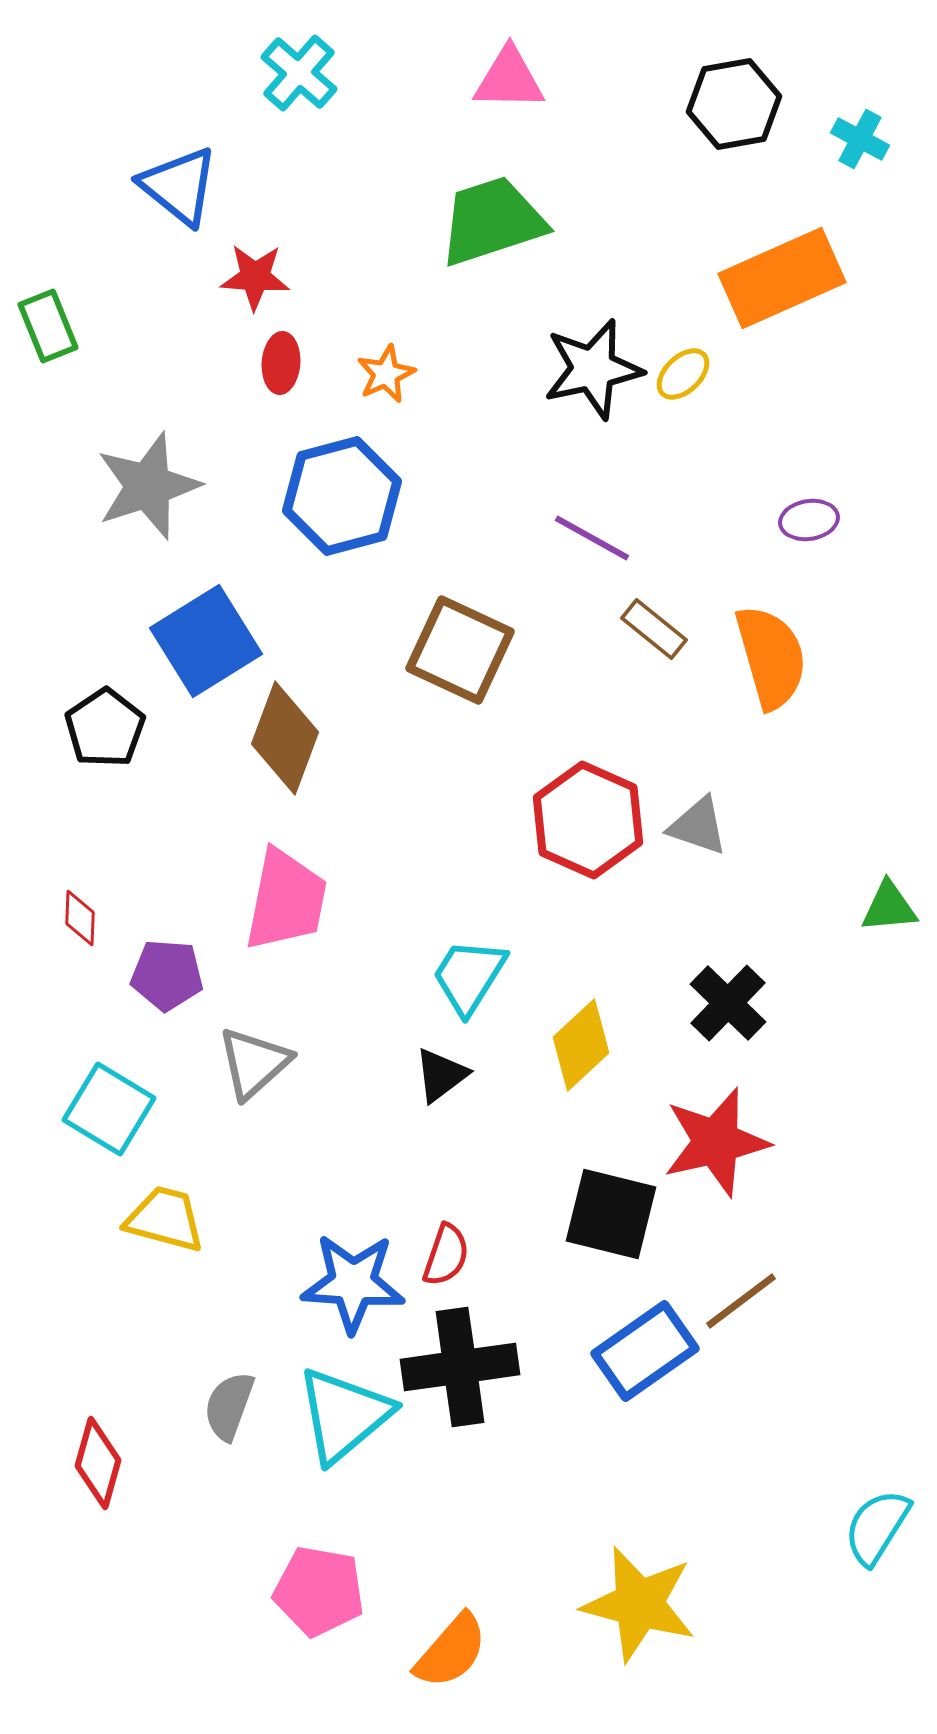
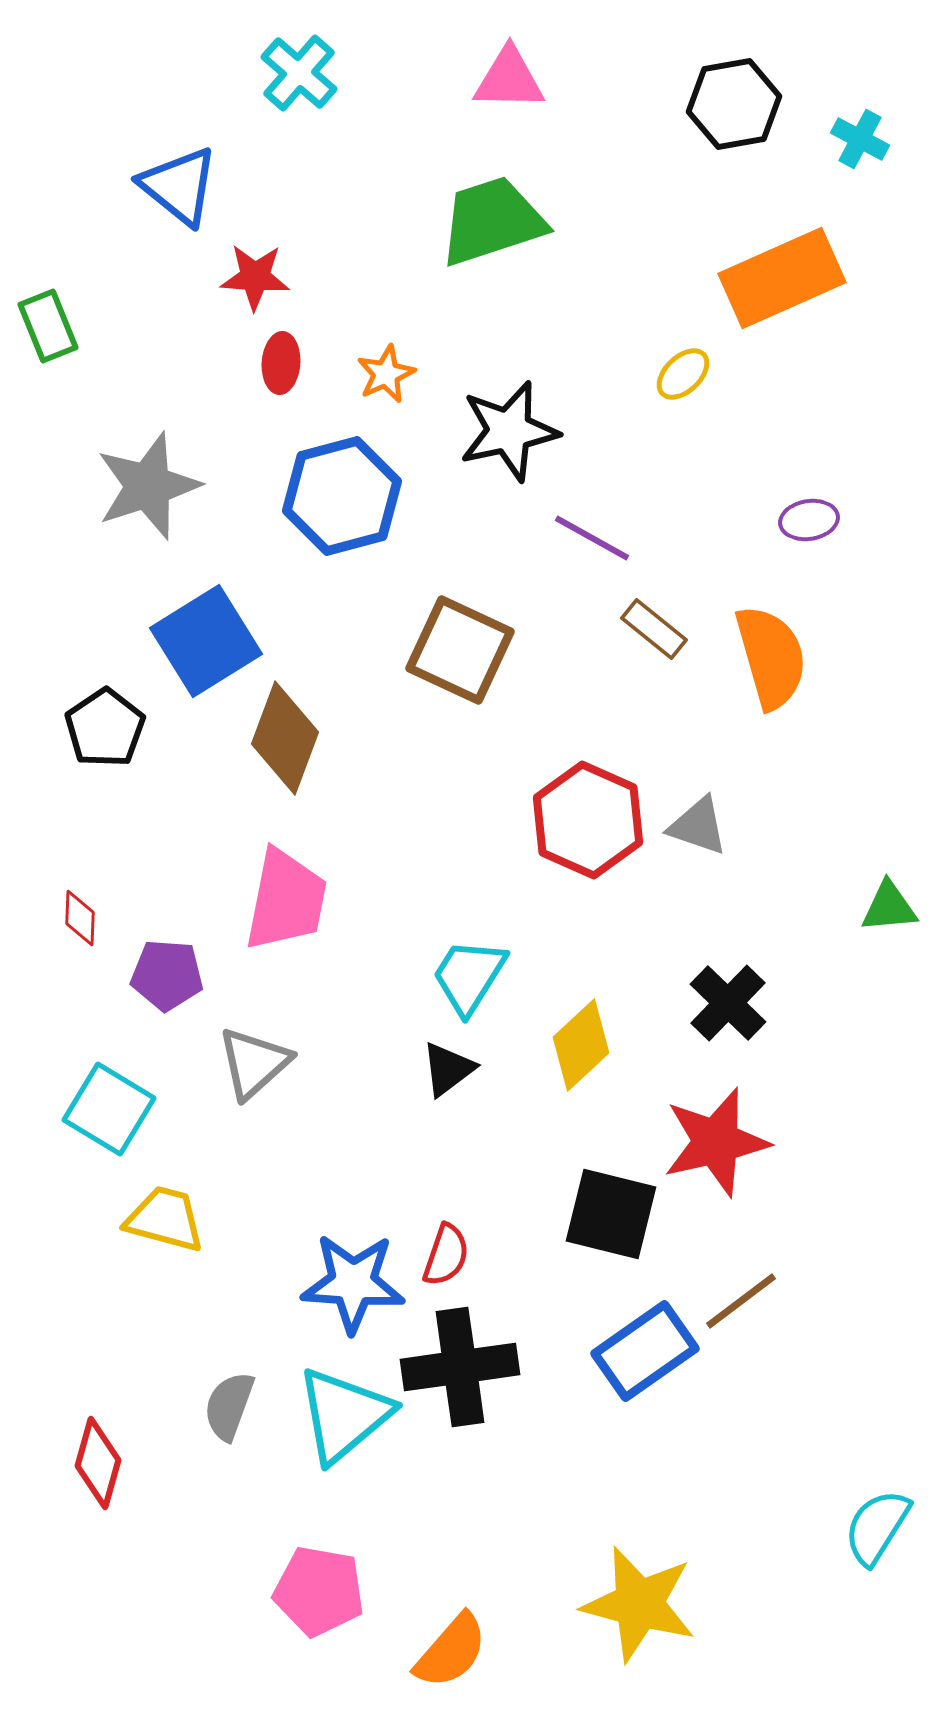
black star at (593, 369): moved 84 px left, 62 px down
black triangle at (441, 1075): moved 7 px right, 6 px up
